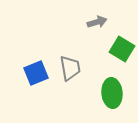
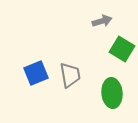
gray arrow: moved 5 px right, 1 px up
gray trapezoid: moved 7 px down
